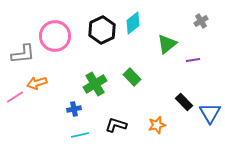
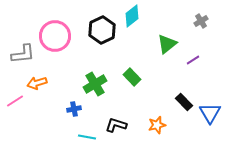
cyan diamond: moved 1 px left, 7 px up
purple line: rotated 24 degrees counterclockwise
pink line: moved 4 px down
cyan line: moved 7 px right, 2 px down; rotated 24 degrees clockwise
